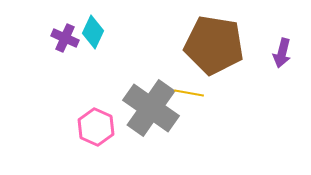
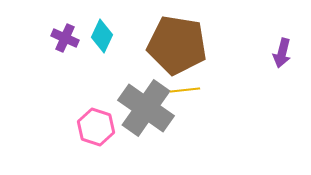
cyan diamond: moved 9 px right, 4 px down
brown pentagon: moved 37 px left
yellow line: moved 4 px left, 3 px up; rotated 16 degrees counterclockwise
gray cross: moved 5 px left
pink hexagon: rotated 6 degrees counterclockwise
